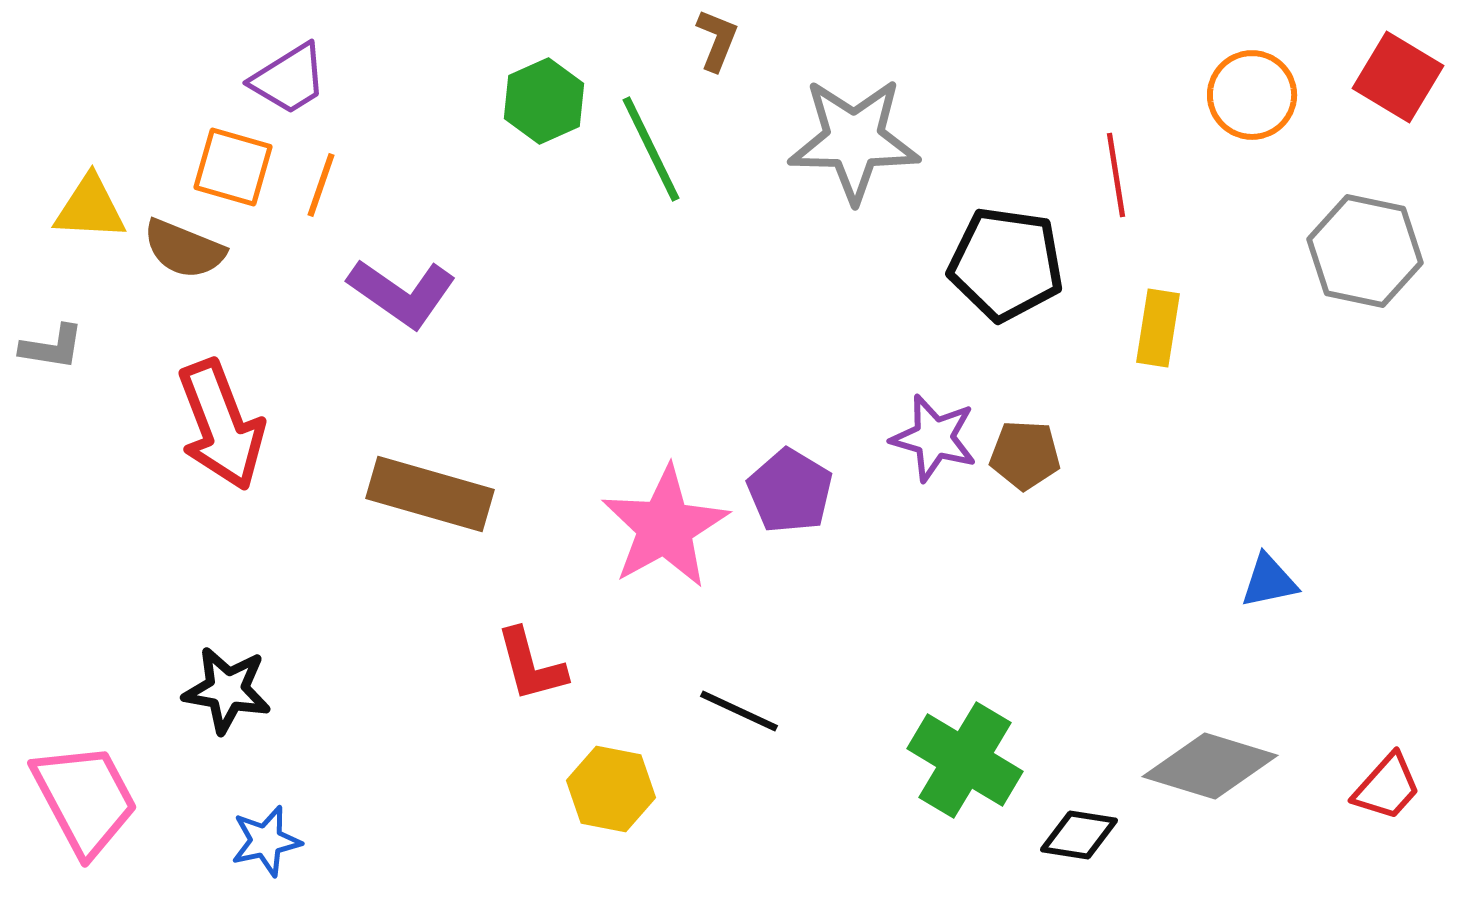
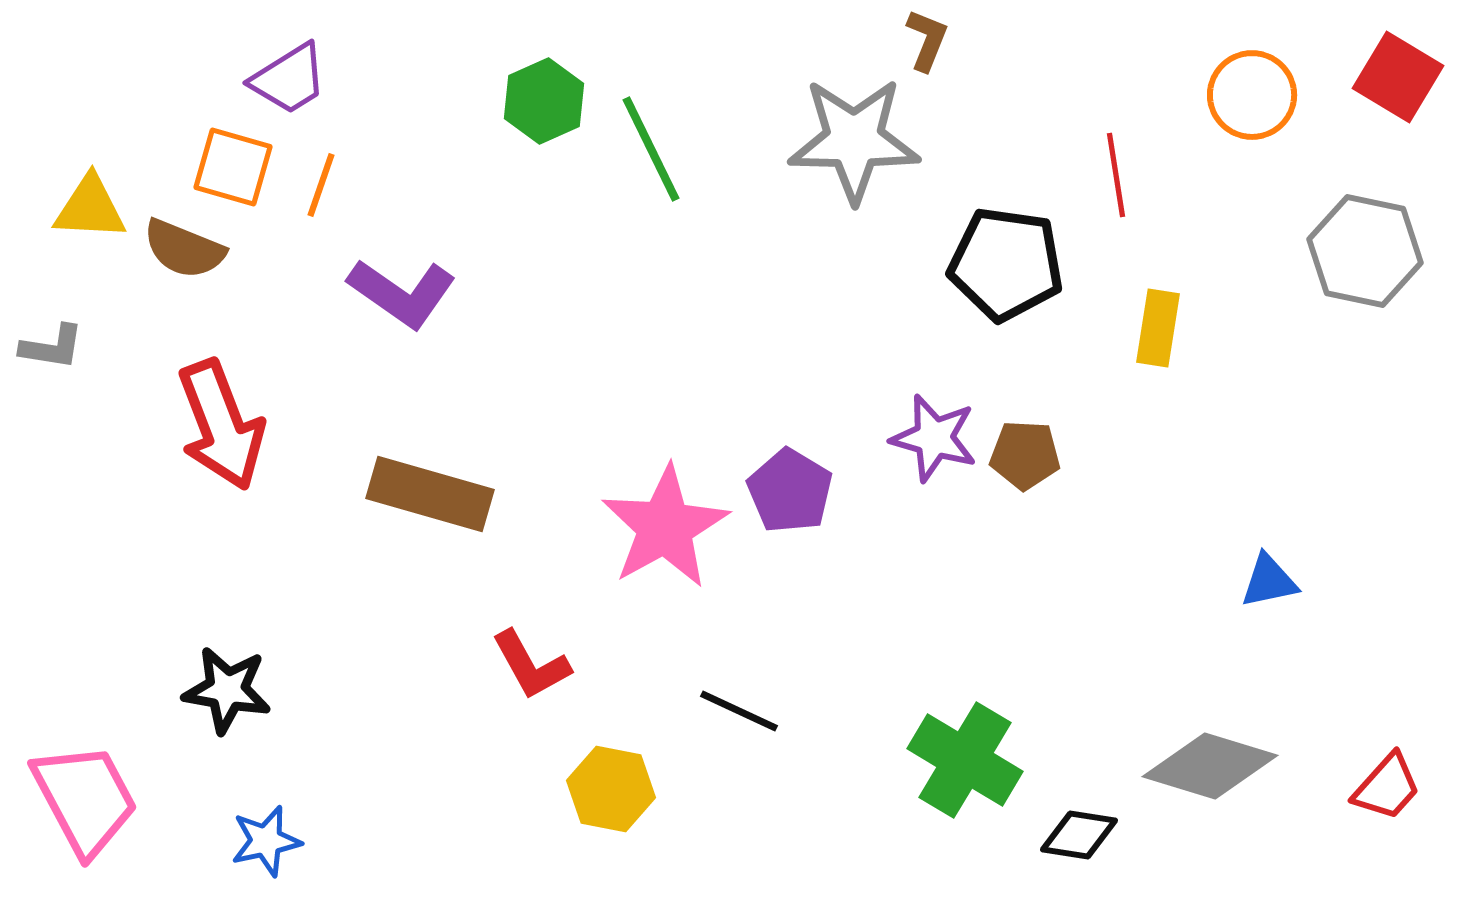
brown L-shape: moved 210 px right
red L-shape: rotated 14 degrees counterclockwise
